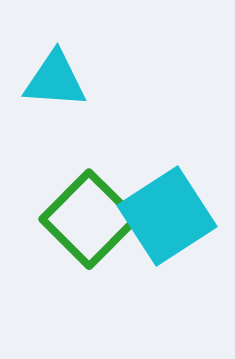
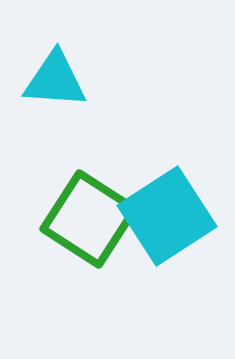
green square: rotated 12 degrees counterclockwise
